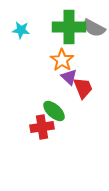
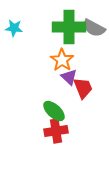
cyan star: moved 7 px left, 2 px up
red cross: moved 14 px right, 4 px down
